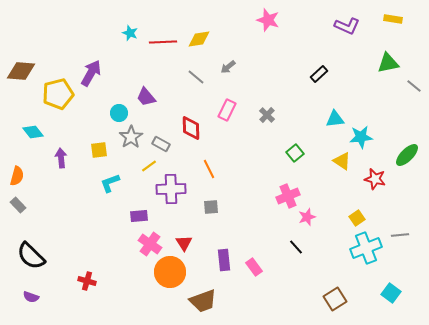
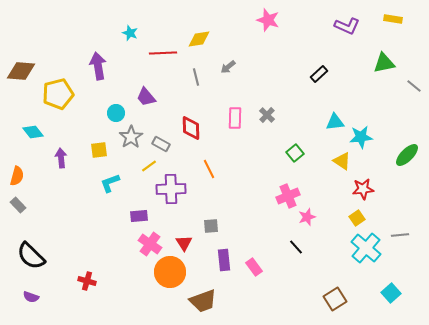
red line at (163, 42): moved 11 px down
green triangle at (388, 63): moved 4 px left
purple arrow at (91, 73): moved 7 px right, 7 px up; rotated 40 degrees counterclockwise
gray line at (196, 77): rotated 36 degrees clockwise
pink rectangle at (227, 110): moved 8 px right, 8 px down; rotated 25 degrees counterclockwise
cyan circle at (119, 113): moved 3 px left
cyan triangle at (335, 119): moved 3 px down
red star at (375, 179): moved 12 px left, 10 px down; rotated 20 degrees counterclockwise
gray square at (211, 207): moved 19 px down
cyan cross at (366, 248): rotated 28 degrees counterclockwise
cyan square at (391, 293): rotated 12 degrees clockwise
